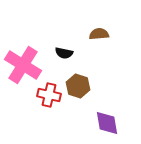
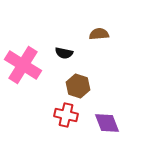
red cross: moved 17 px right, 20 px down
purple diamond: rotated 12 degrees counterclockwise
